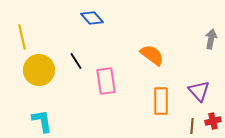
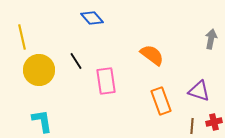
purple triangle: rotated 30 degrees counterclockwise
orange rectangle: rotated 20 degrees counterclockwise
red cross: moved 1 px right, 1 px down
